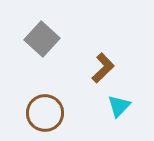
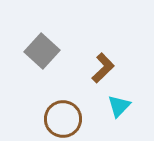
gray square: moved 12 px down
brown circle: moved 18 px right, 6 px down
